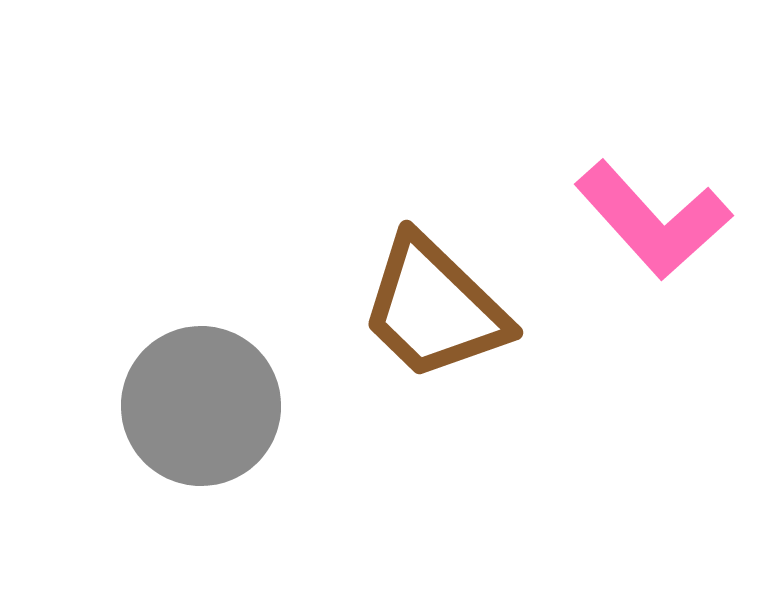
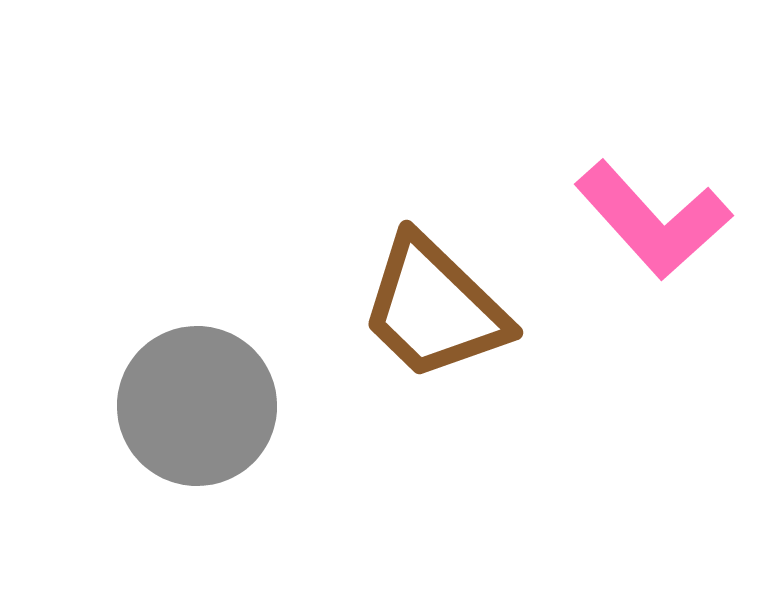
gray circle: moved 4 px left
